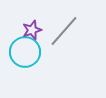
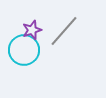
cyan circle: moved 1 px left, 2 px up
